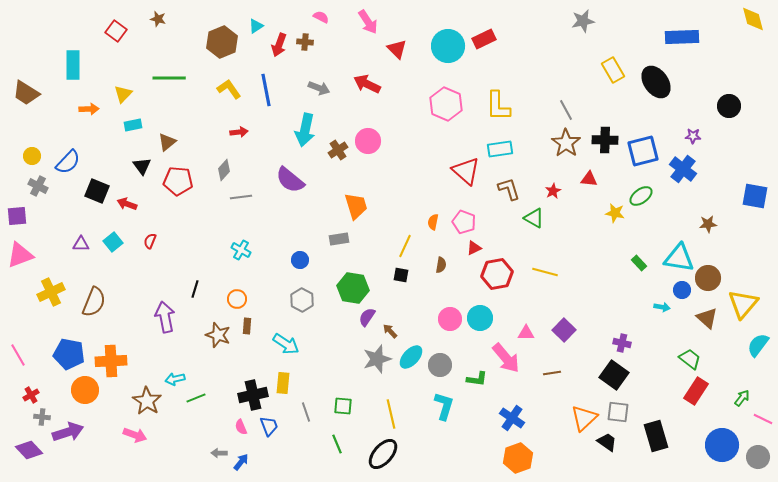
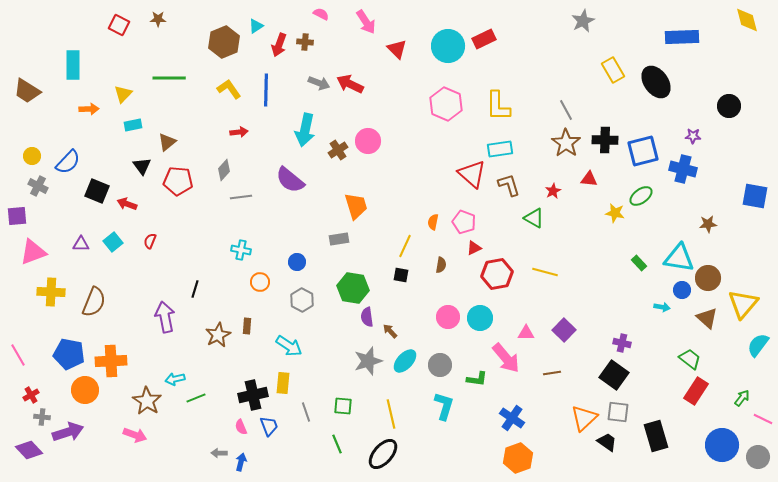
pink semicircle at (321, 17): moved 3 px up
brown star at (158, 19): rotated 14 degrees counterclockwise
yellow diamond at (753, 19): moved 6 px left, 1 px down
gray star at (583, 21): rotated 15 degrees counterclockwise
pink arrow at (368, 22): moved 2 px left
red square at (116, 31): moved 3 px right, 6 px up; rotated 10 degrees counterclockwise
brown hexagon at (222, 42): moved 2 px right
red arrow at (367, 84): moved 17 px left
gray arrow at (319, 88): moved 5 px up
blue line at (266, 90): rotated 12 degrees clockwise
brown trapezoid at (26, 93): moved 1 px right, 2 px up
blue cross at (683, 169): rotated 24 degrees counterclockwise
red triangle at (466, 171): moved 6 px right, 3 px down
brown L-shape at (509, 189): moved 4 px up
cyan cross at (241, 250): rotated 18 degrees counterclockwise
pink triangle at (20, 255): moved 13 px right, 3 px up
blue circle at (300, 260): moved 3 px left, 2 px down
yellow cross at (51, 292): rotated 28 degrees clockwise
orange circle at (237, 299): moved 23 px right, 17 px up
purple semicircle at (367, 317): rotated 42 degrees counterclockwise
pink circle at (450, 319): moved 2 px left, 2 px up
brown star at (218, 335): rotated 25 degrees clockwise
cyan arrow at (286, 344): moved 3 px right, 2 px down
cyan ellipse at (411, 357): moved 6 px left, 4 px down
gray star at (377, 359): moved 9 px left, 2 px down
blue arrow at (241, 462): rotated 24 degrees counterclockwise
